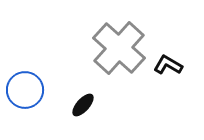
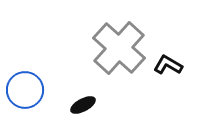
black ellipse: rotated 20 degrees clockwise
